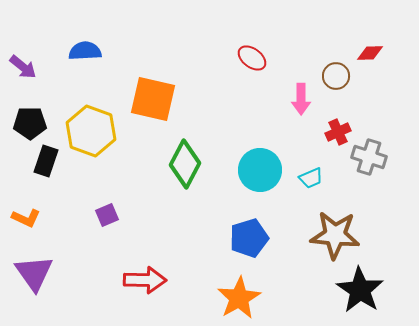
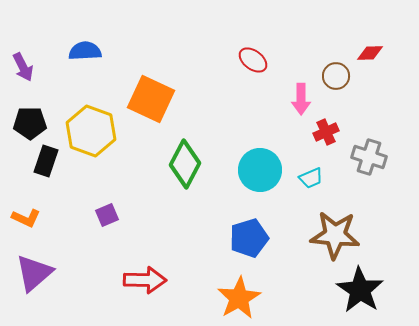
red ellipse: moved 1 px right, 2 px down
purple arrow: rotated 24 degrees clockwise
orange square: moved 2 px left; rotated 12 degrees clockwise
red cross: moved 12 px left
purple triangle: rotated 24 degrees clockwise
